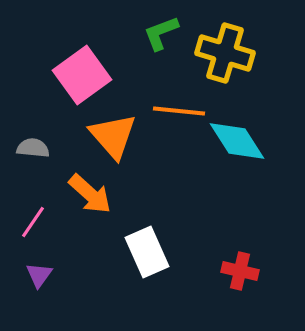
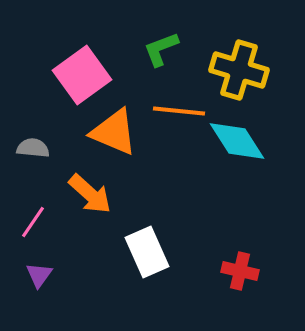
green L-shape: moved 16 px down
yellow cross: moved 14 px right, 17 px down
orange triangle: moved 1 px right, 4 px up; rotated 26 degrees counterclockwise
